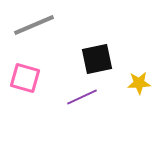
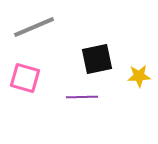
gray line: moved 2 px down
yellow star: moved 7 px up
purple line: rotated 24 degrees clockwise
